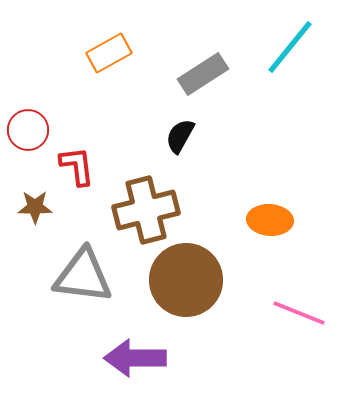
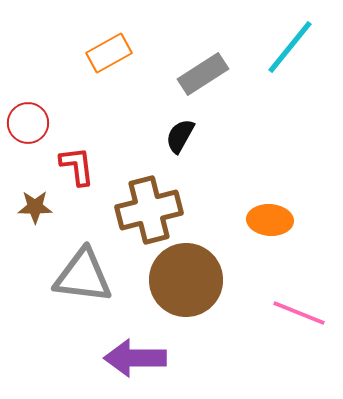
red circle: moved 7 px up
brown cross: moved 3 px right
